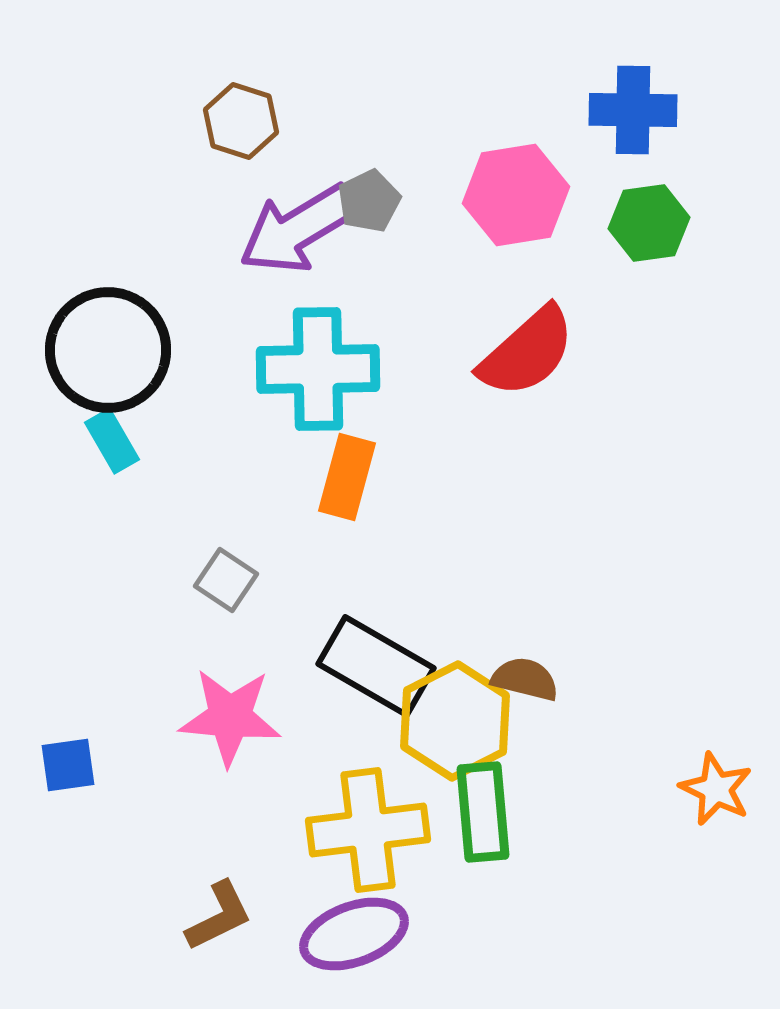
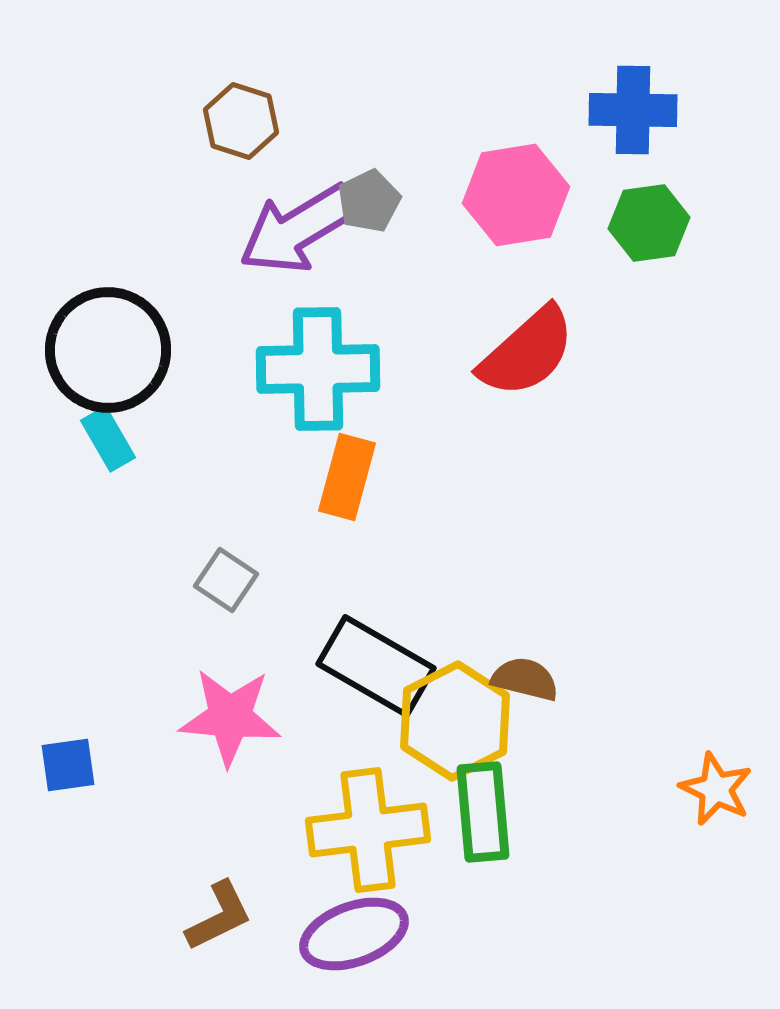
cyan rectangle: moved 4 px left, 2 px up
